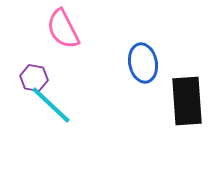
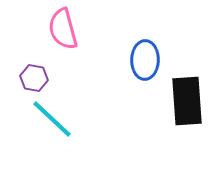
pink semicircle: rotated 12 degrees clockwise
blue ellipse: moved 2 px right, 3 px up; rotated 12 degrees clockwise
cyan line: moved 1 px right, 14 px down
